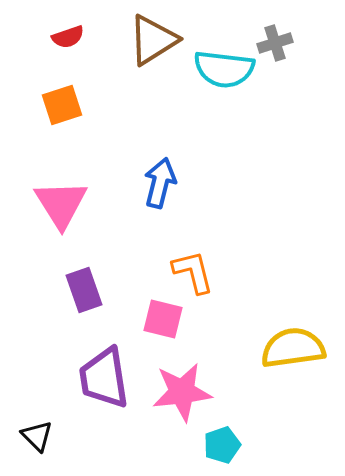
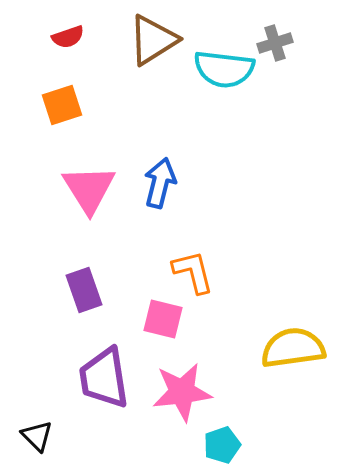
pink triangle: moved 28 px right, 15 px up
